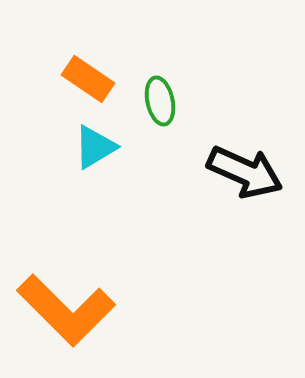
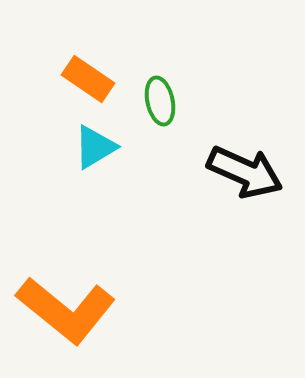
orange L-shape: rotated 6 degrees counterclockwise
